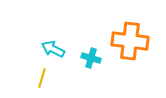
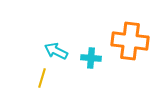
cyan arrow: moved 3 px right, 2 px down
cyan cross: rotated 12 degrees counterclockwise
